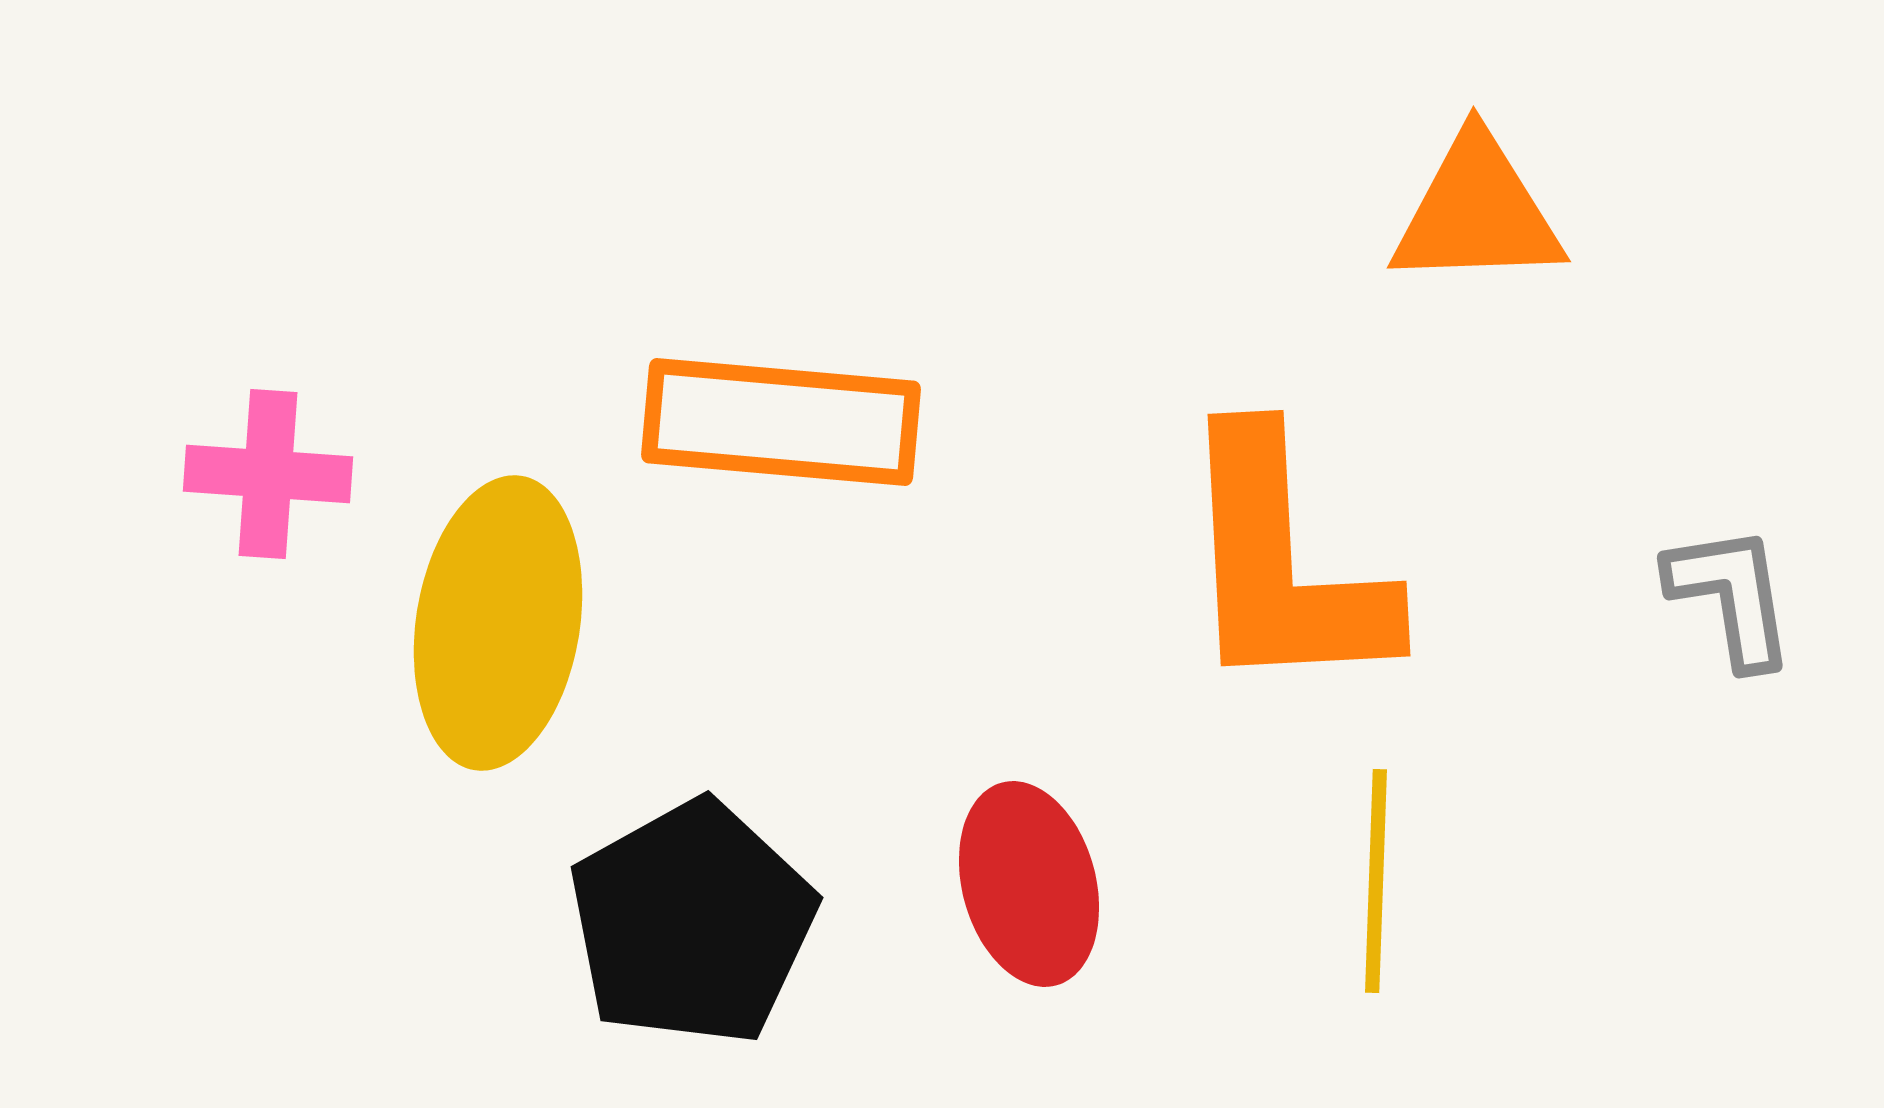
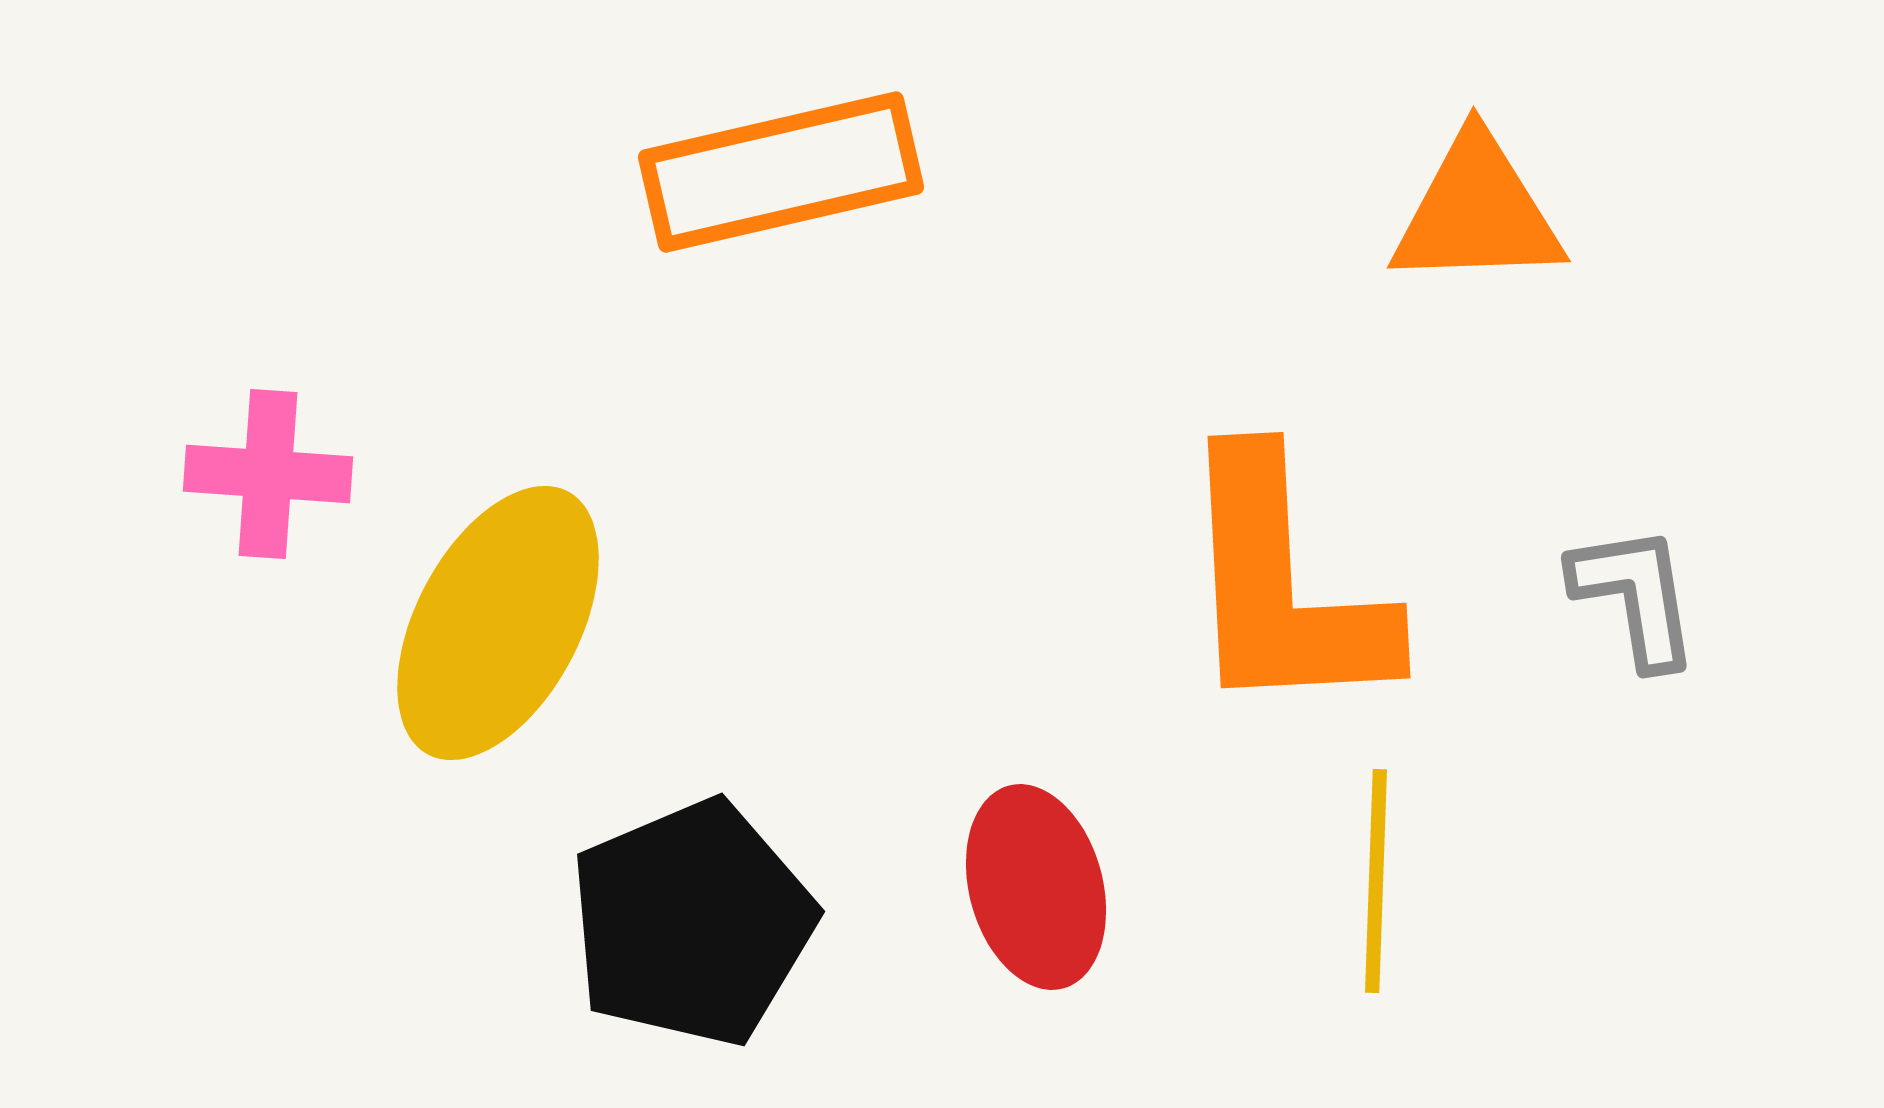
orange rectangle: moved 250 px up; rotated 18 degrees counterclockwise
orange L-shape: moved 22 px down
gray L-shape: moved 96 px left
yellow ellipse: rotated 19 degrees clockwise
red ellipse: moved 7 px right, 3 px down
black pentagon: rotated 6 degrees clockwise
